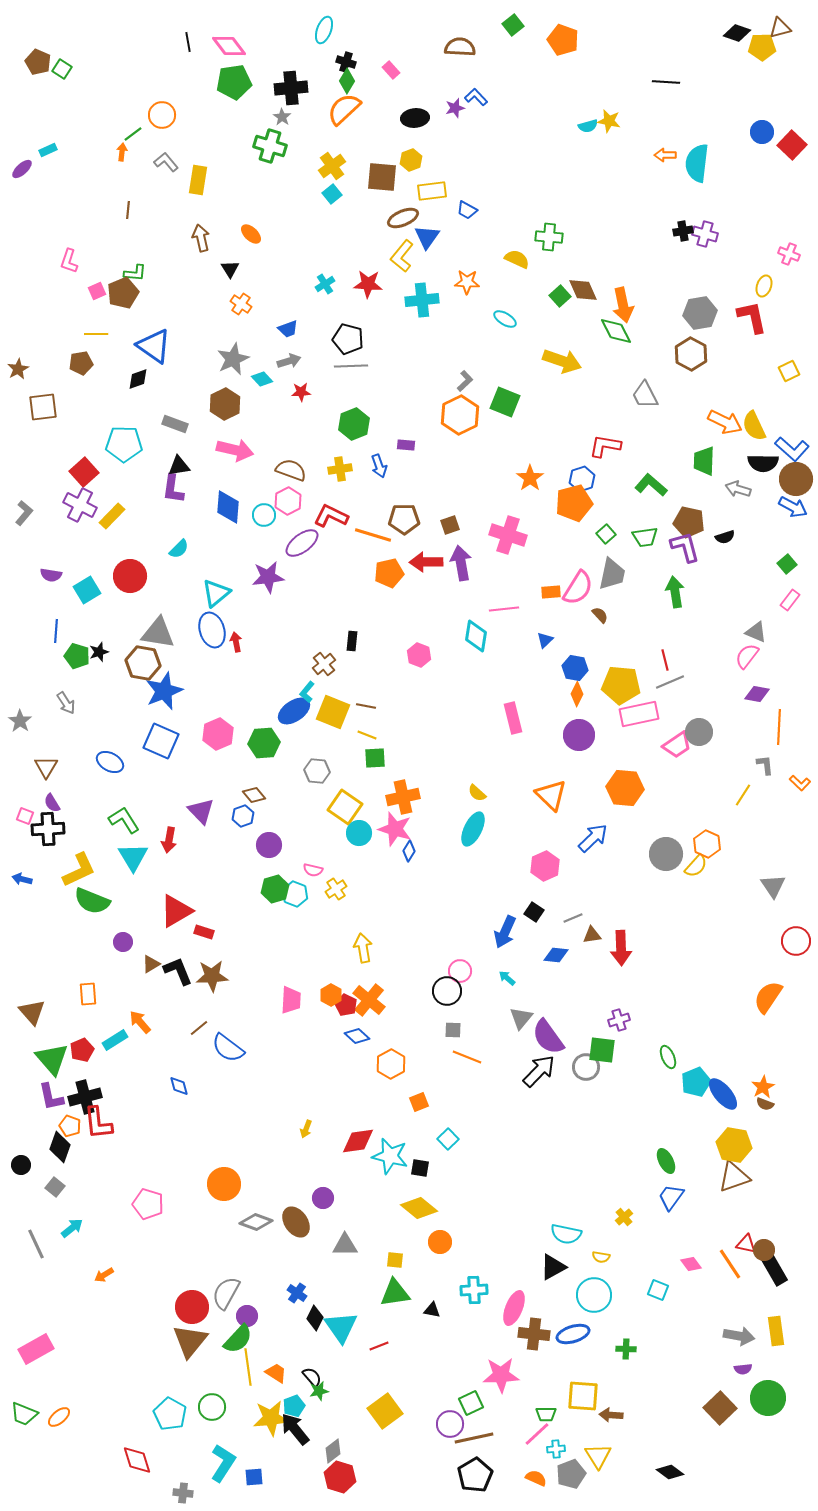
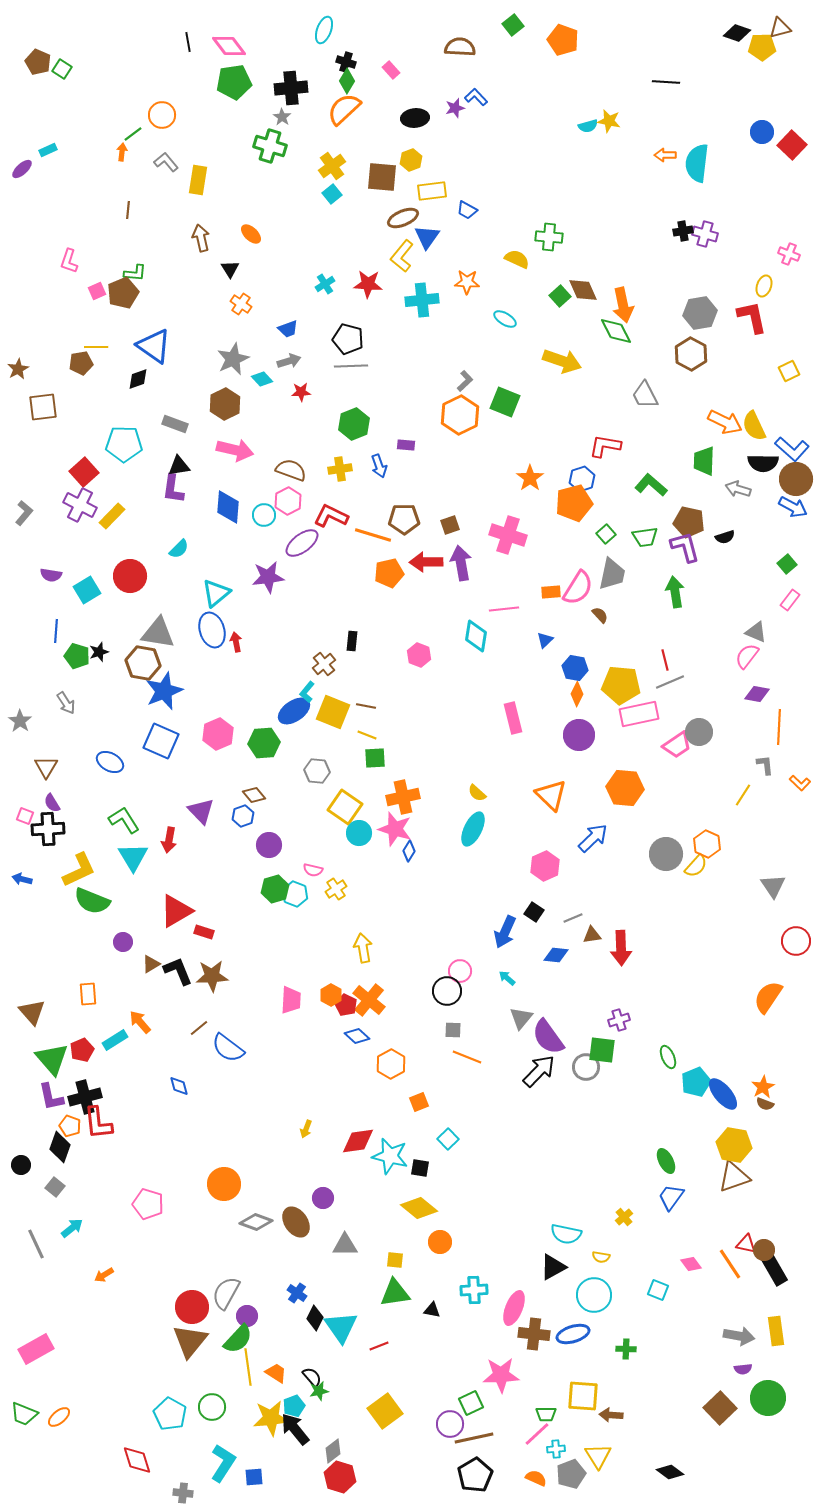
yellow line at (96, 334): moved 13 px down
